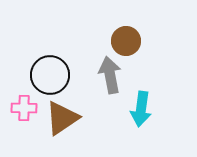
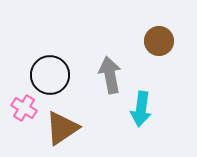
brown circle: moved 33 px right
pink cross: rotated 30 degrees clockwise
brown triangle: moved 10 px down
